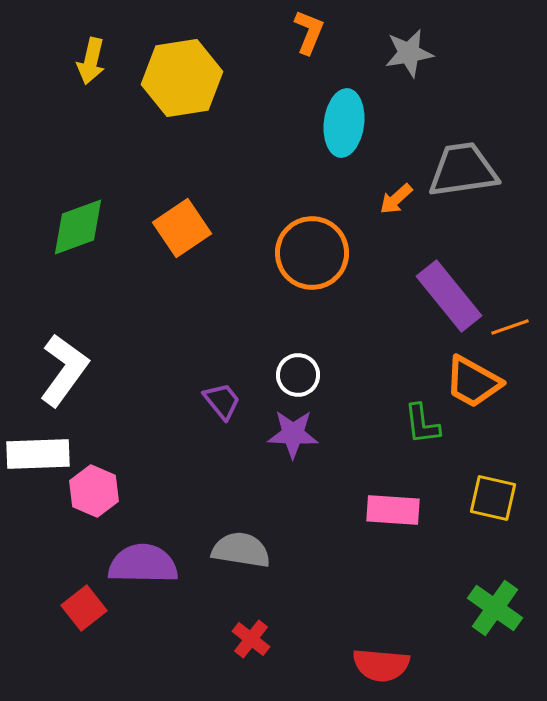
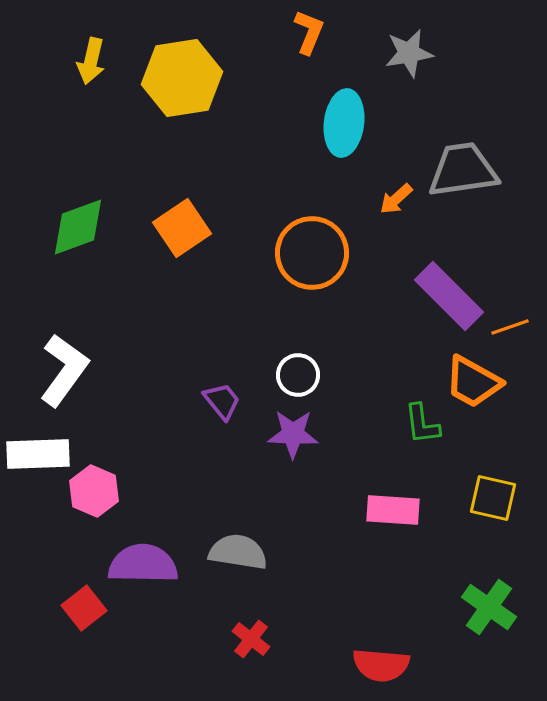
purple rectangle: rotated 6 degrees counterclockwise
gray semicircle: moved 3 px left, 2 px down
green cross: moved 6 px left, 1 px up
